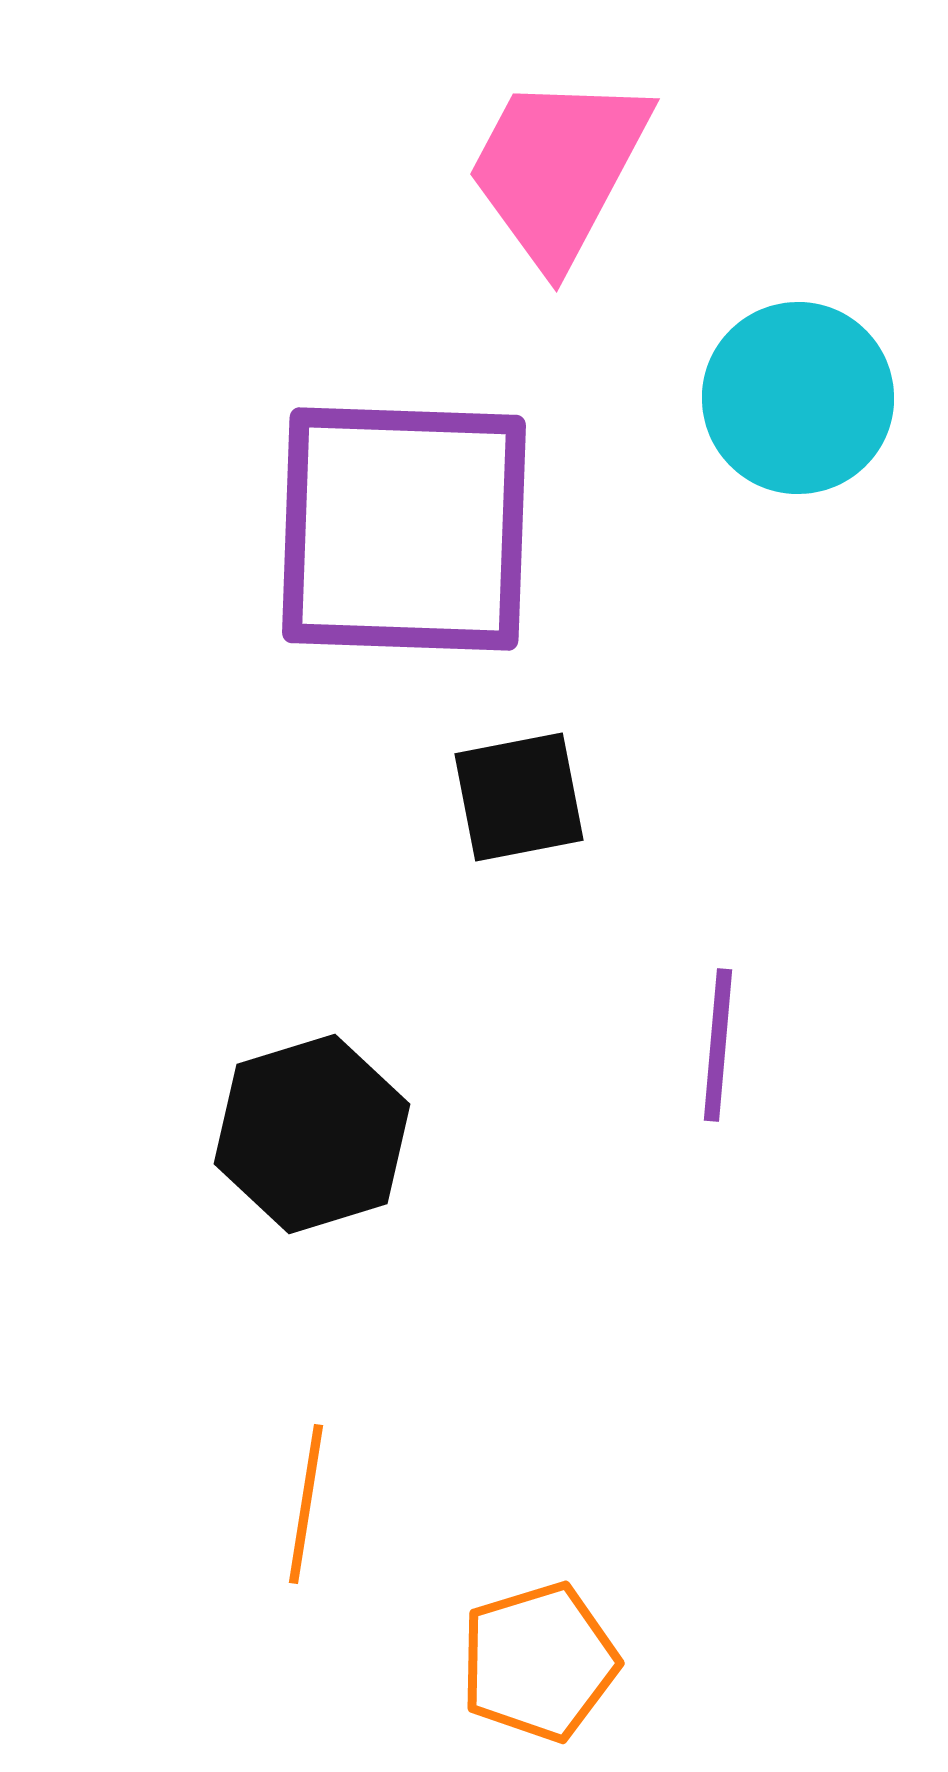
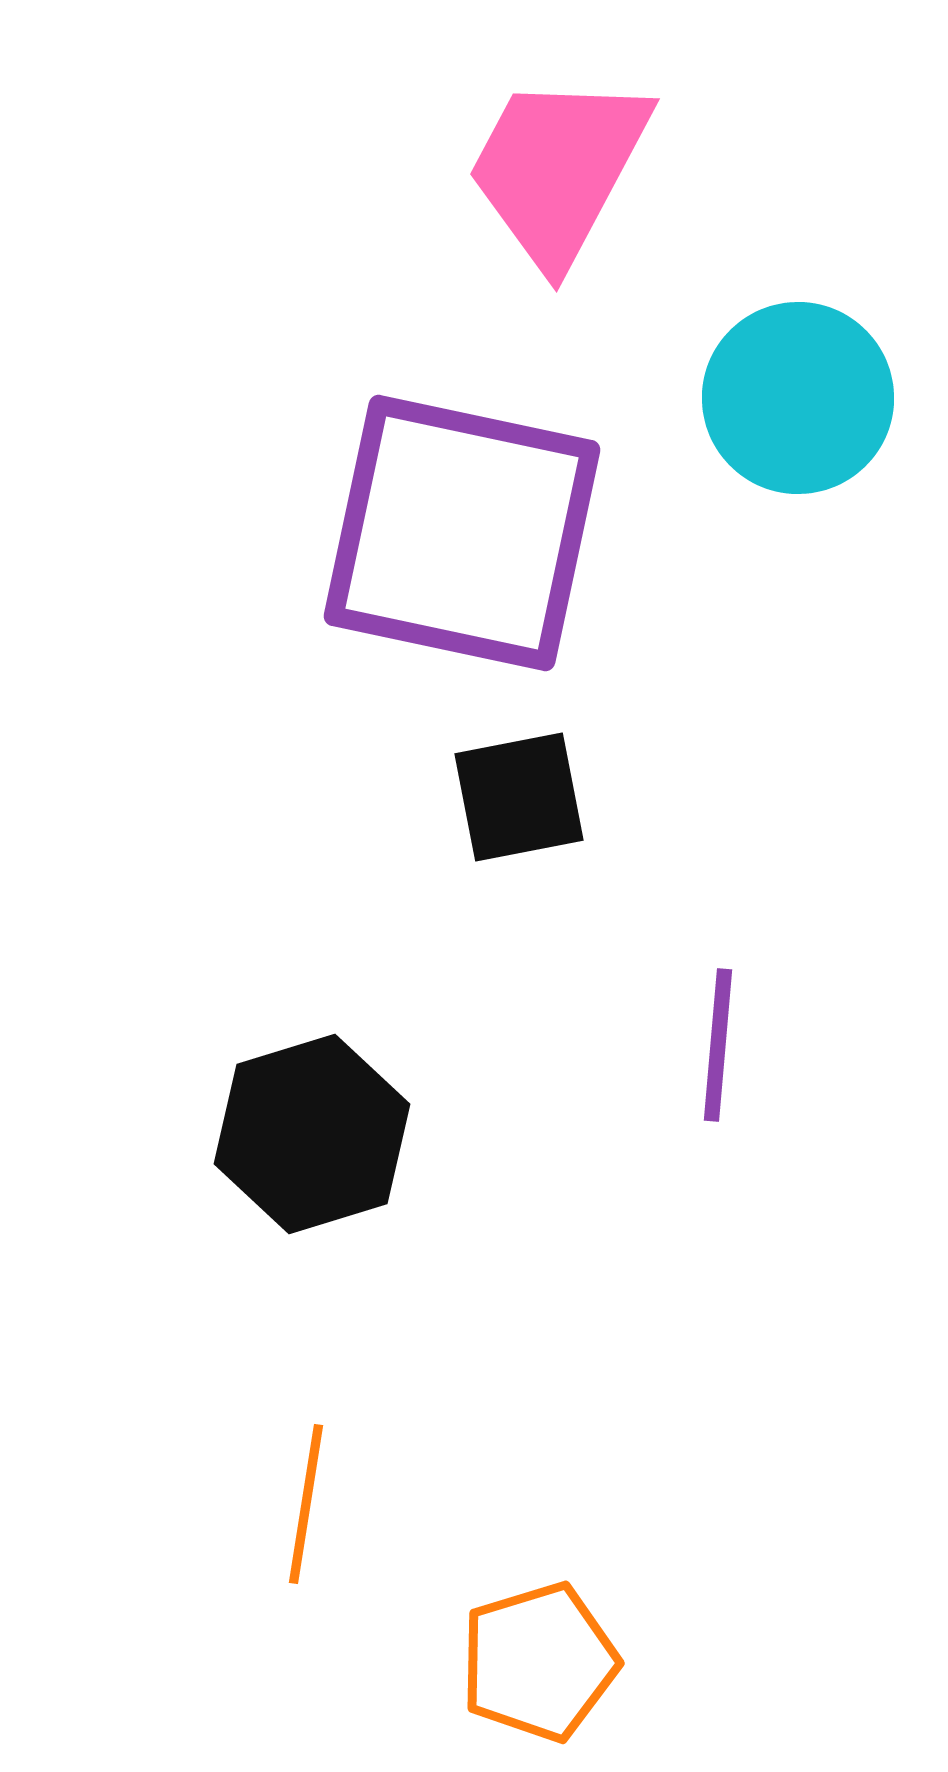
purple square: moved 58 px right, 4 px down; rotated 10 degrees clockwise
